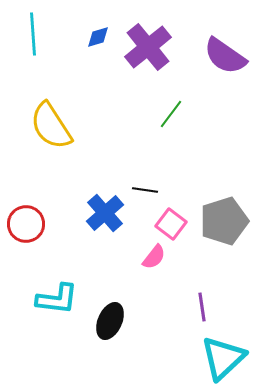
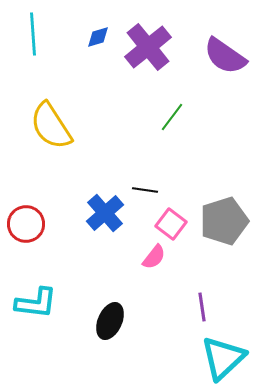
green line: moved 1 px right, 3 px down
cyan L-shape: moved 21 px left, 4 px down
